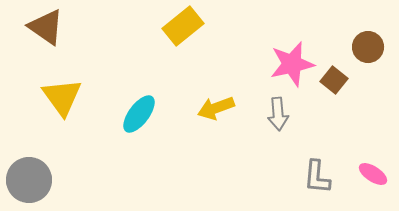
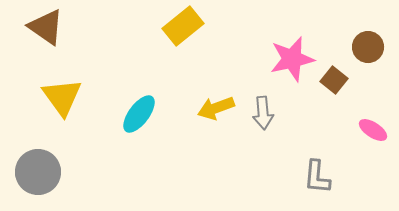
pink star: moved 5 px up
gray arrow: moved 15 px left, 1 px up
pink ellipse: moved 44 px up
gray circle: moved 9 px right, 8 px up
